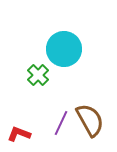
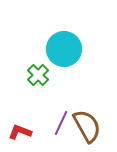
brown semicircle: moved 3 px left, 6 px down
red L-shape: moved 1 px right, 2 px up
